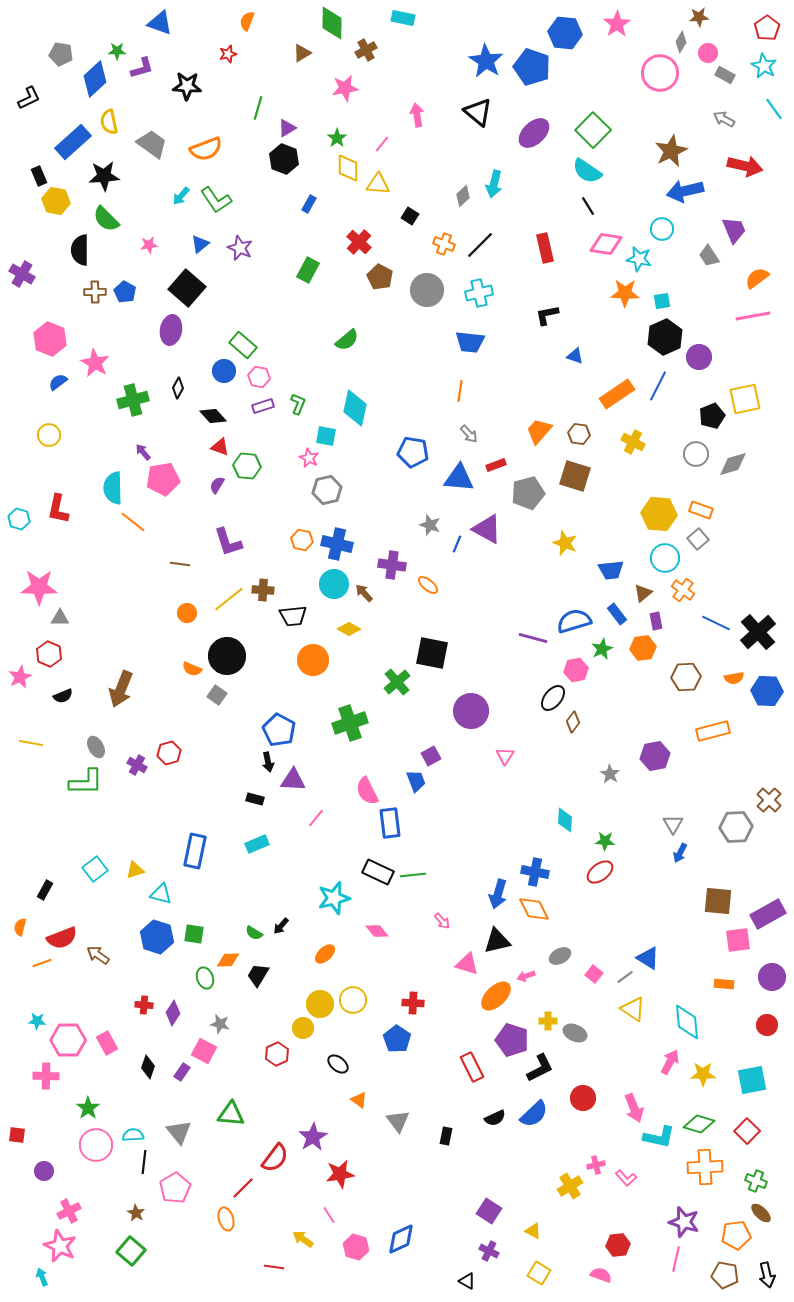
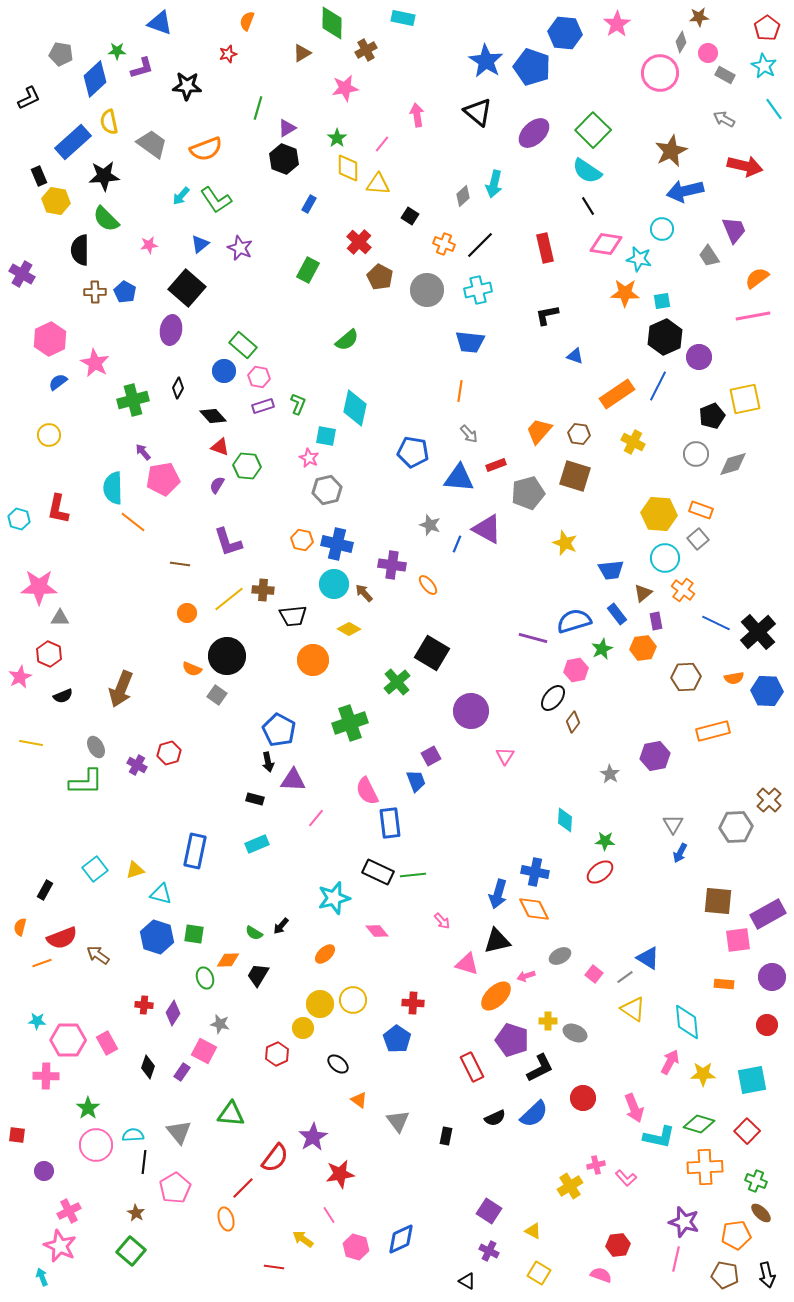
cyan cross at (479, 293): moved 1 px left, 3 px up
pink hexagon at (50, 339): rotated 12 degrees clockwise
orange ellipse at (428, 585): rotated 10 degrees clockwise
black square at (432, 653): rotated 20 degrees clockwise
